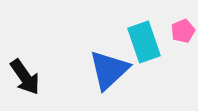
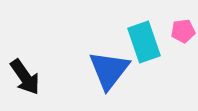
pink pentagon: rotated 15 degrees clockwise
blue triangle: rotated 9 degrees counterclockwise
